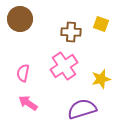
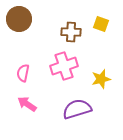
brown circle: moved 1 px left
pink cross: rotated 16 degrees clockwise
pink arrow: moved 1 px left, 1 px down
purple semicircle: moved 5 px left
